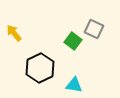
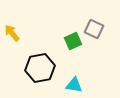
yellow arrow: moved 2 px left
green square: rotated 30 degrees clockwise
black hexagon: rotated 16 degrees clockwise
